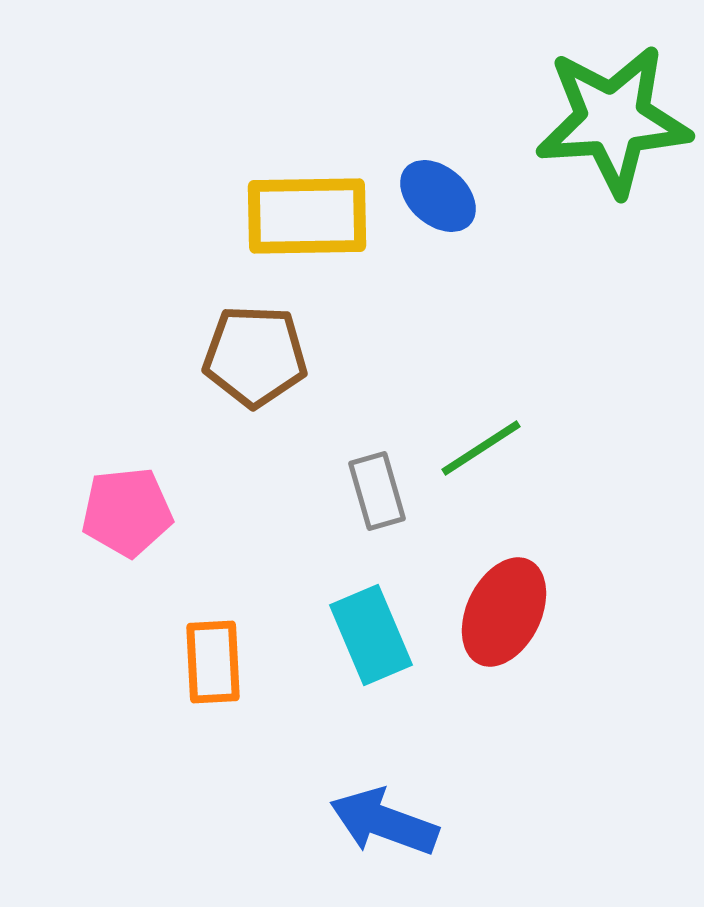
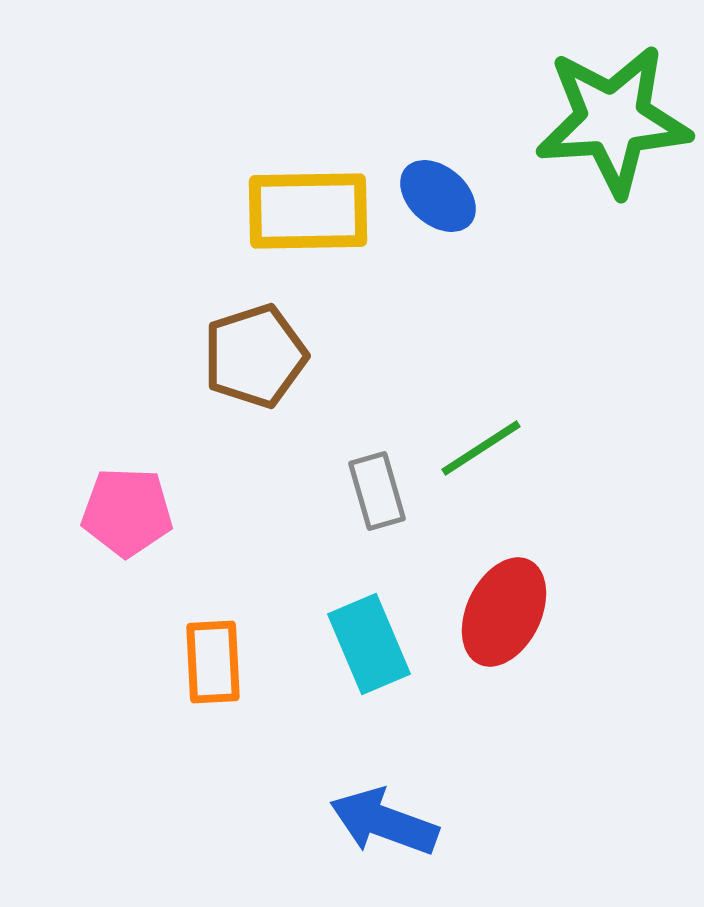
yellow rectangle: moved 1 px right, 5 px up
brown pentagon: rotated 20 degrees counterclockwise
pink pentagon: rotated 8 degrees clockwise
cyan rectangle: moved 2 px left, 9 px down
